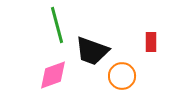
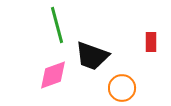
black trapezoid: moved 5 px down
orange circle: moved 12 px down
